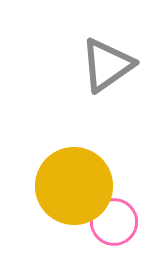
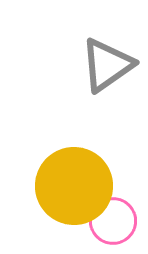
pink circle: moved 1 px left, 1 px up
